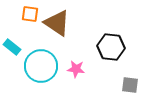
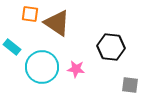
cyan circle: moved 1 px right, 1 px down
